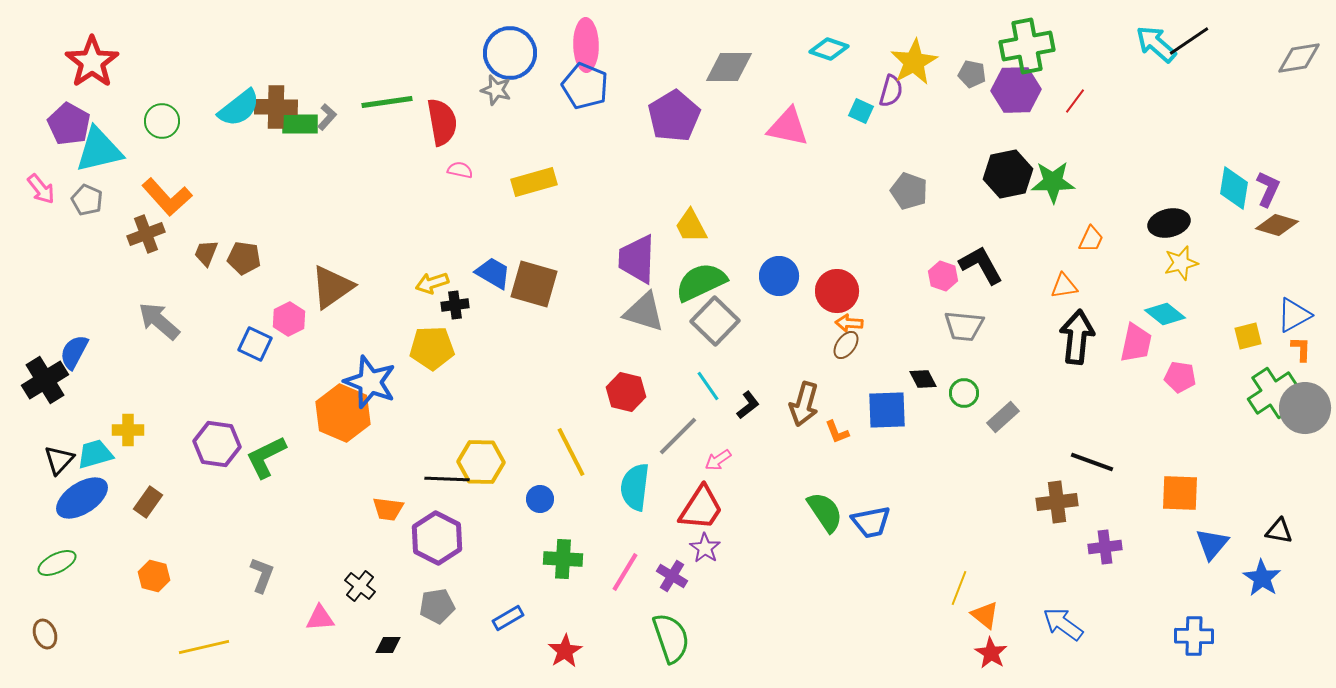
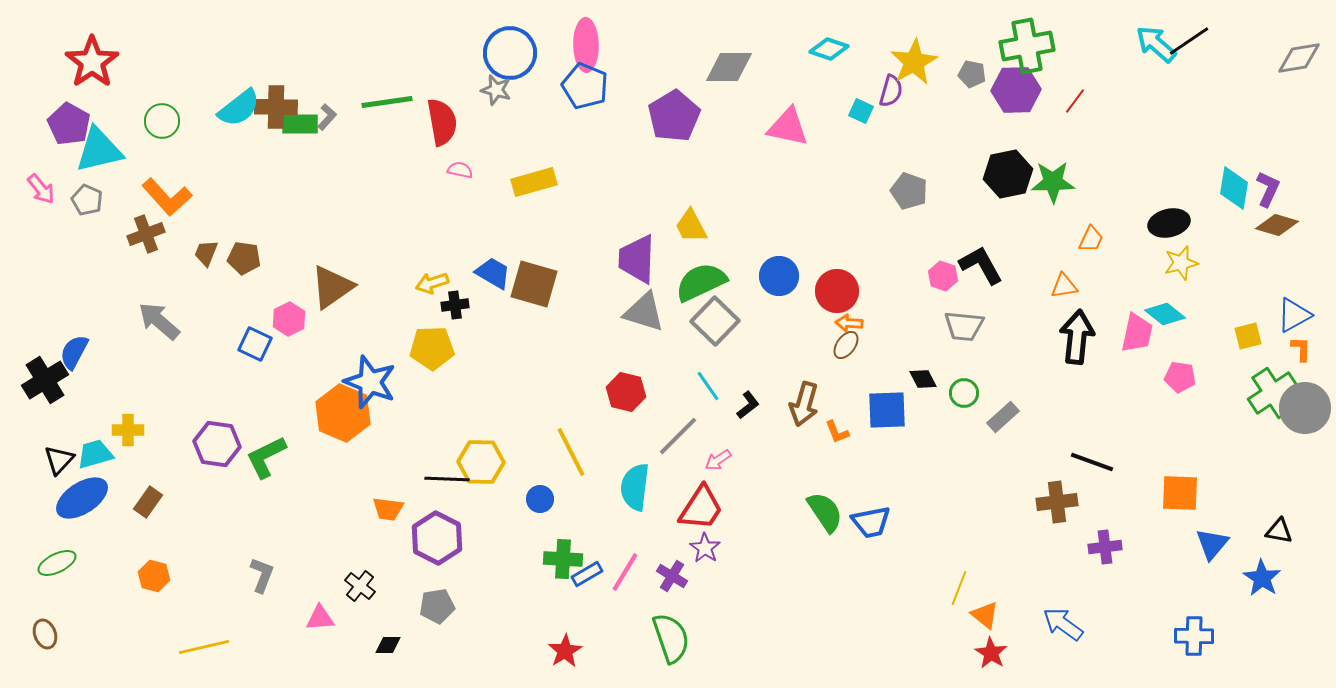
pink trapezoid at (1136, 343): moved 1 px right, 10 px up
blue rectangle at (508, 618): moved 79 px right, 44 px up
